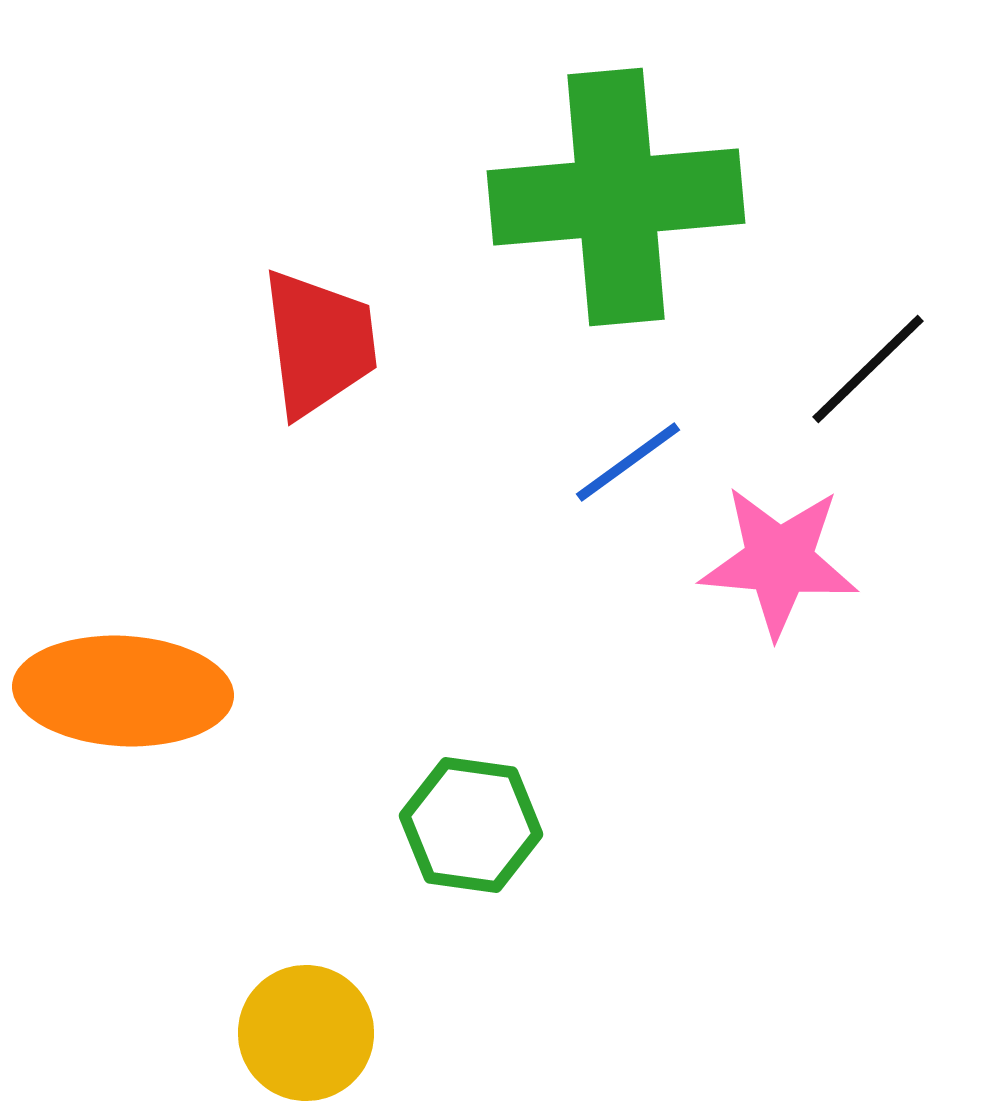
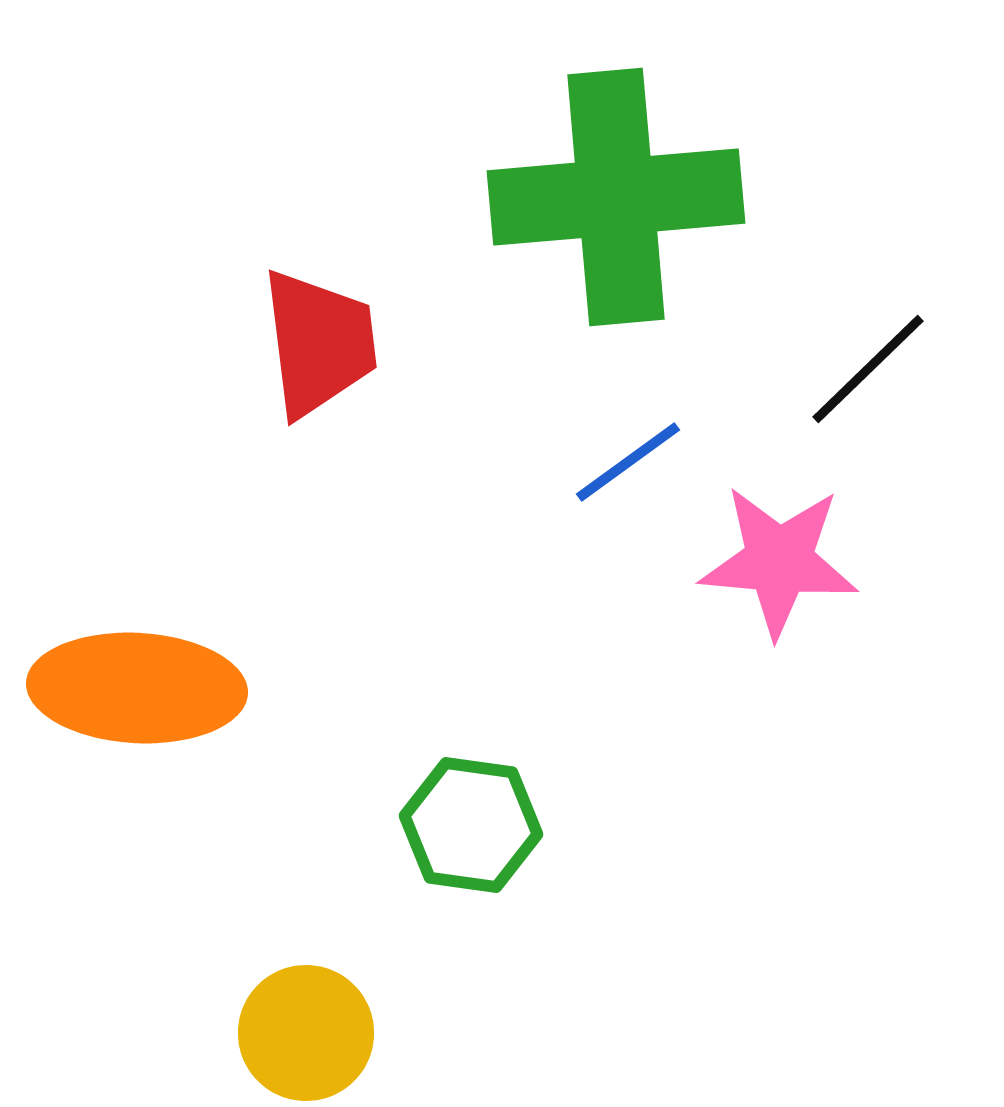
orange ellipse: moved 14 px right, 3 px up
